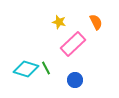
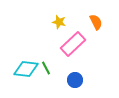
cyan diamond: rotated 10 degrees counterclockwise
